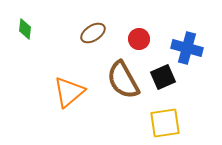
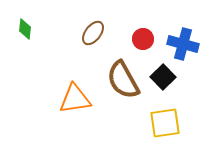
brown ellipse: rotated 20 degrees counterclockwise
red circle: moved 4 px right
blue cross: moved 4 px left, 4 px up
black square: rotated 20 degrees counterclockwise
orange triangle: moved 6 px right, 7 px down; rotated 32 degrees clockwise
